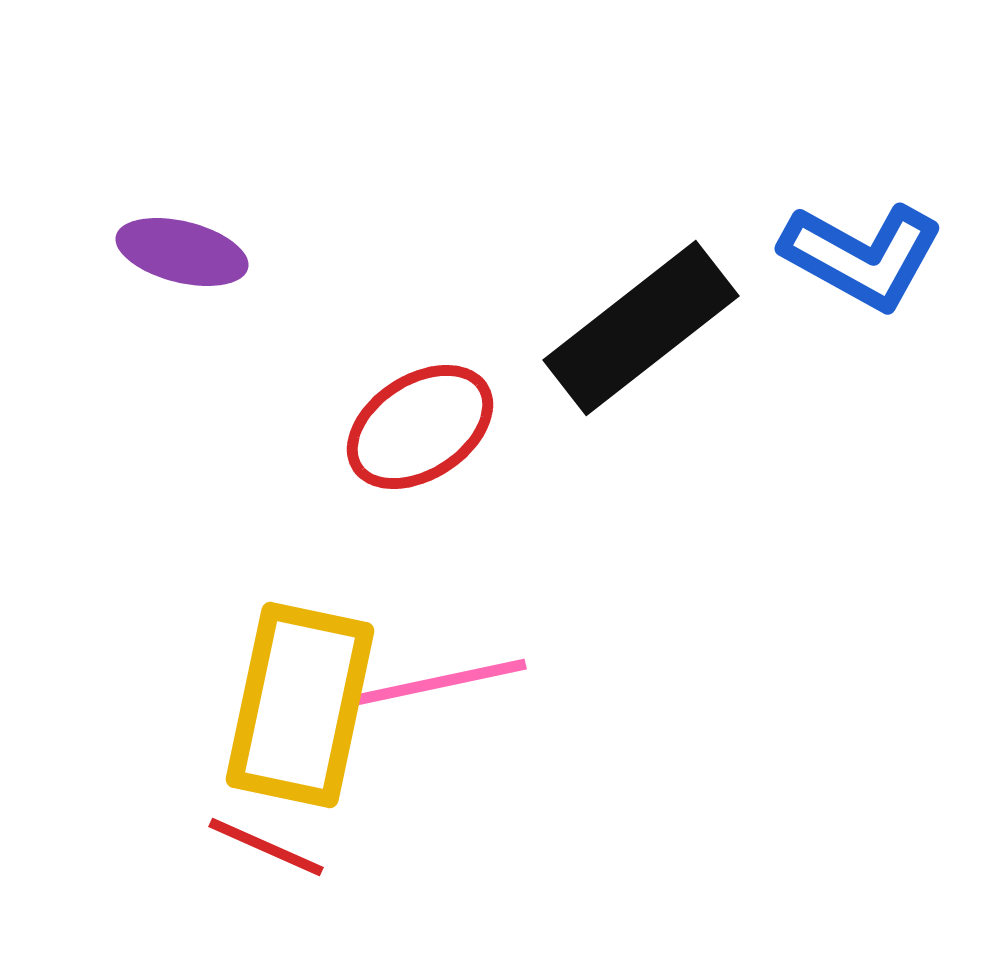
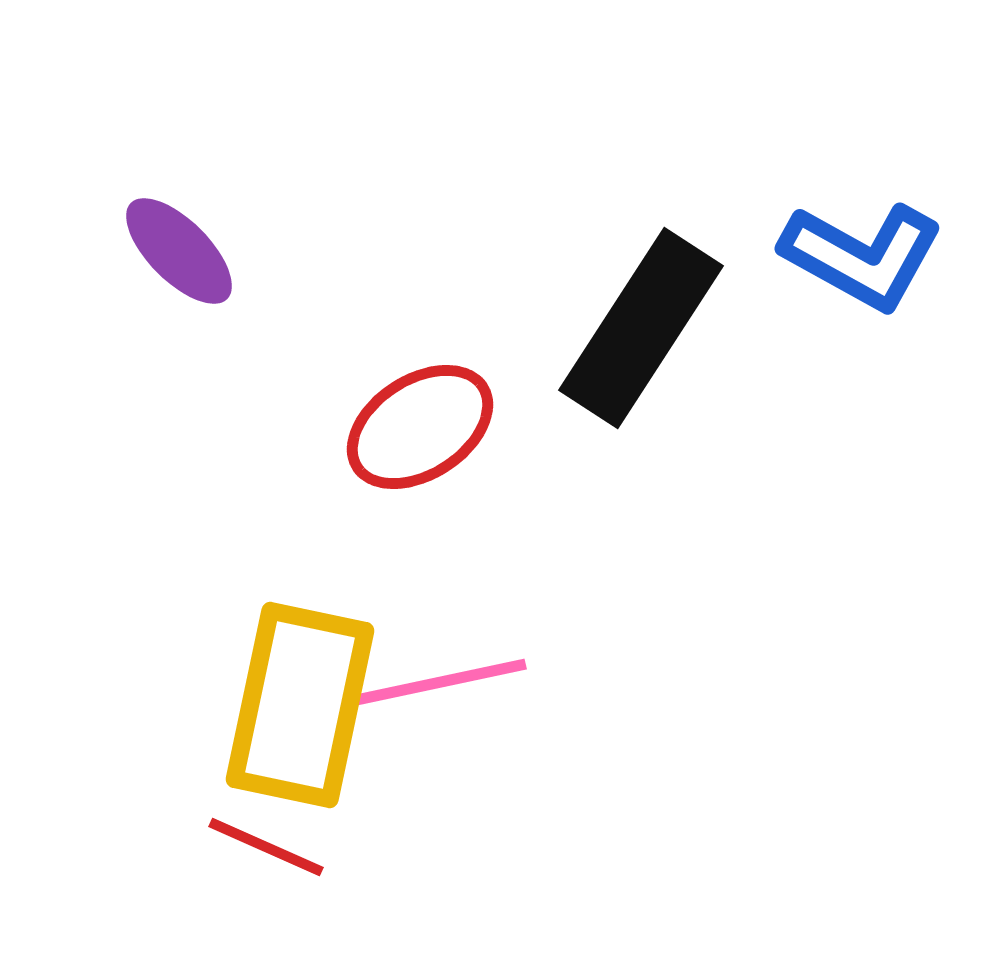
purple ellipse: moved 3 px left, 1 px up; rotated 31 degrees clockwise
black rectangle: rotated 19 degrees counterclockwise
